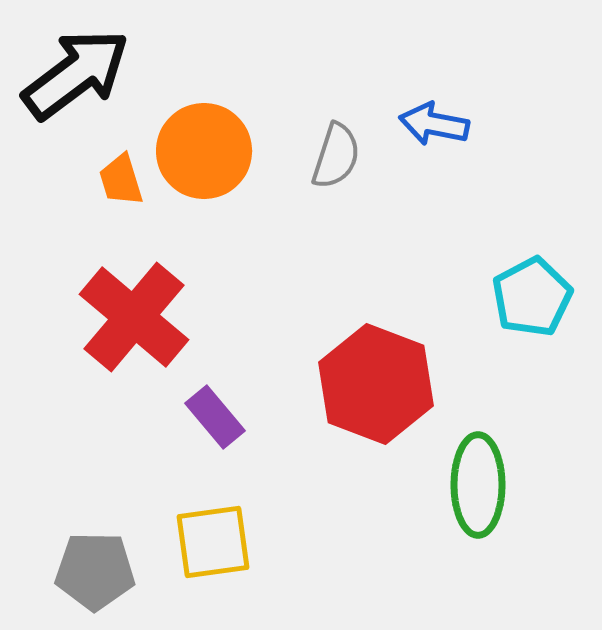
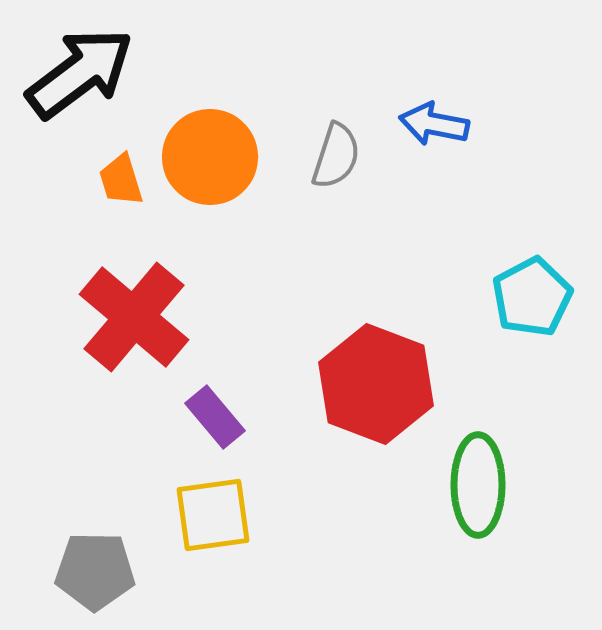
black arrow: moved 4 px right, 1 px up
orange circle: moved 6 px right, 6 px down
yellow square: moved 27 px up
